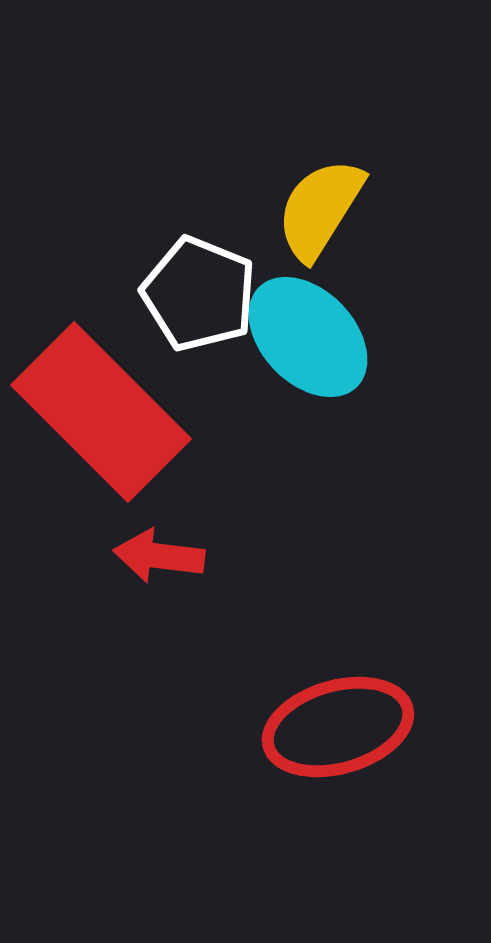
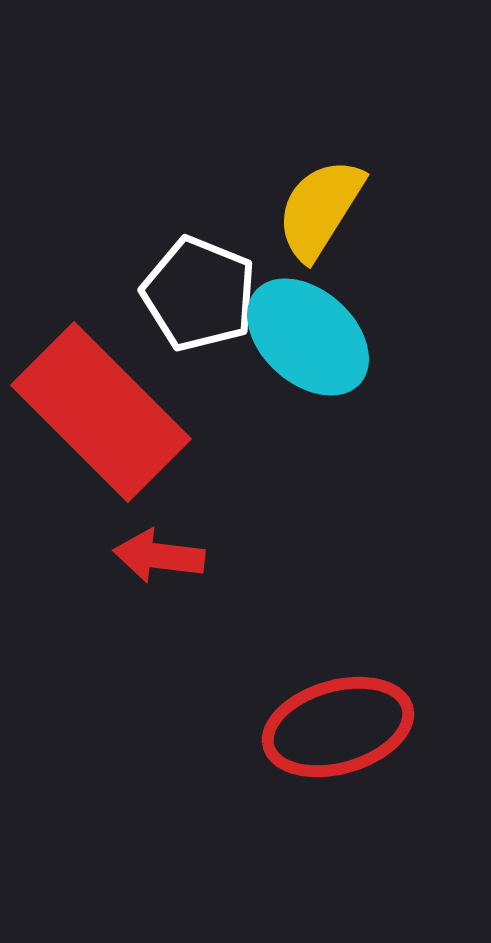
cyan ellipse: rotated 4 degrees counterclockwise
